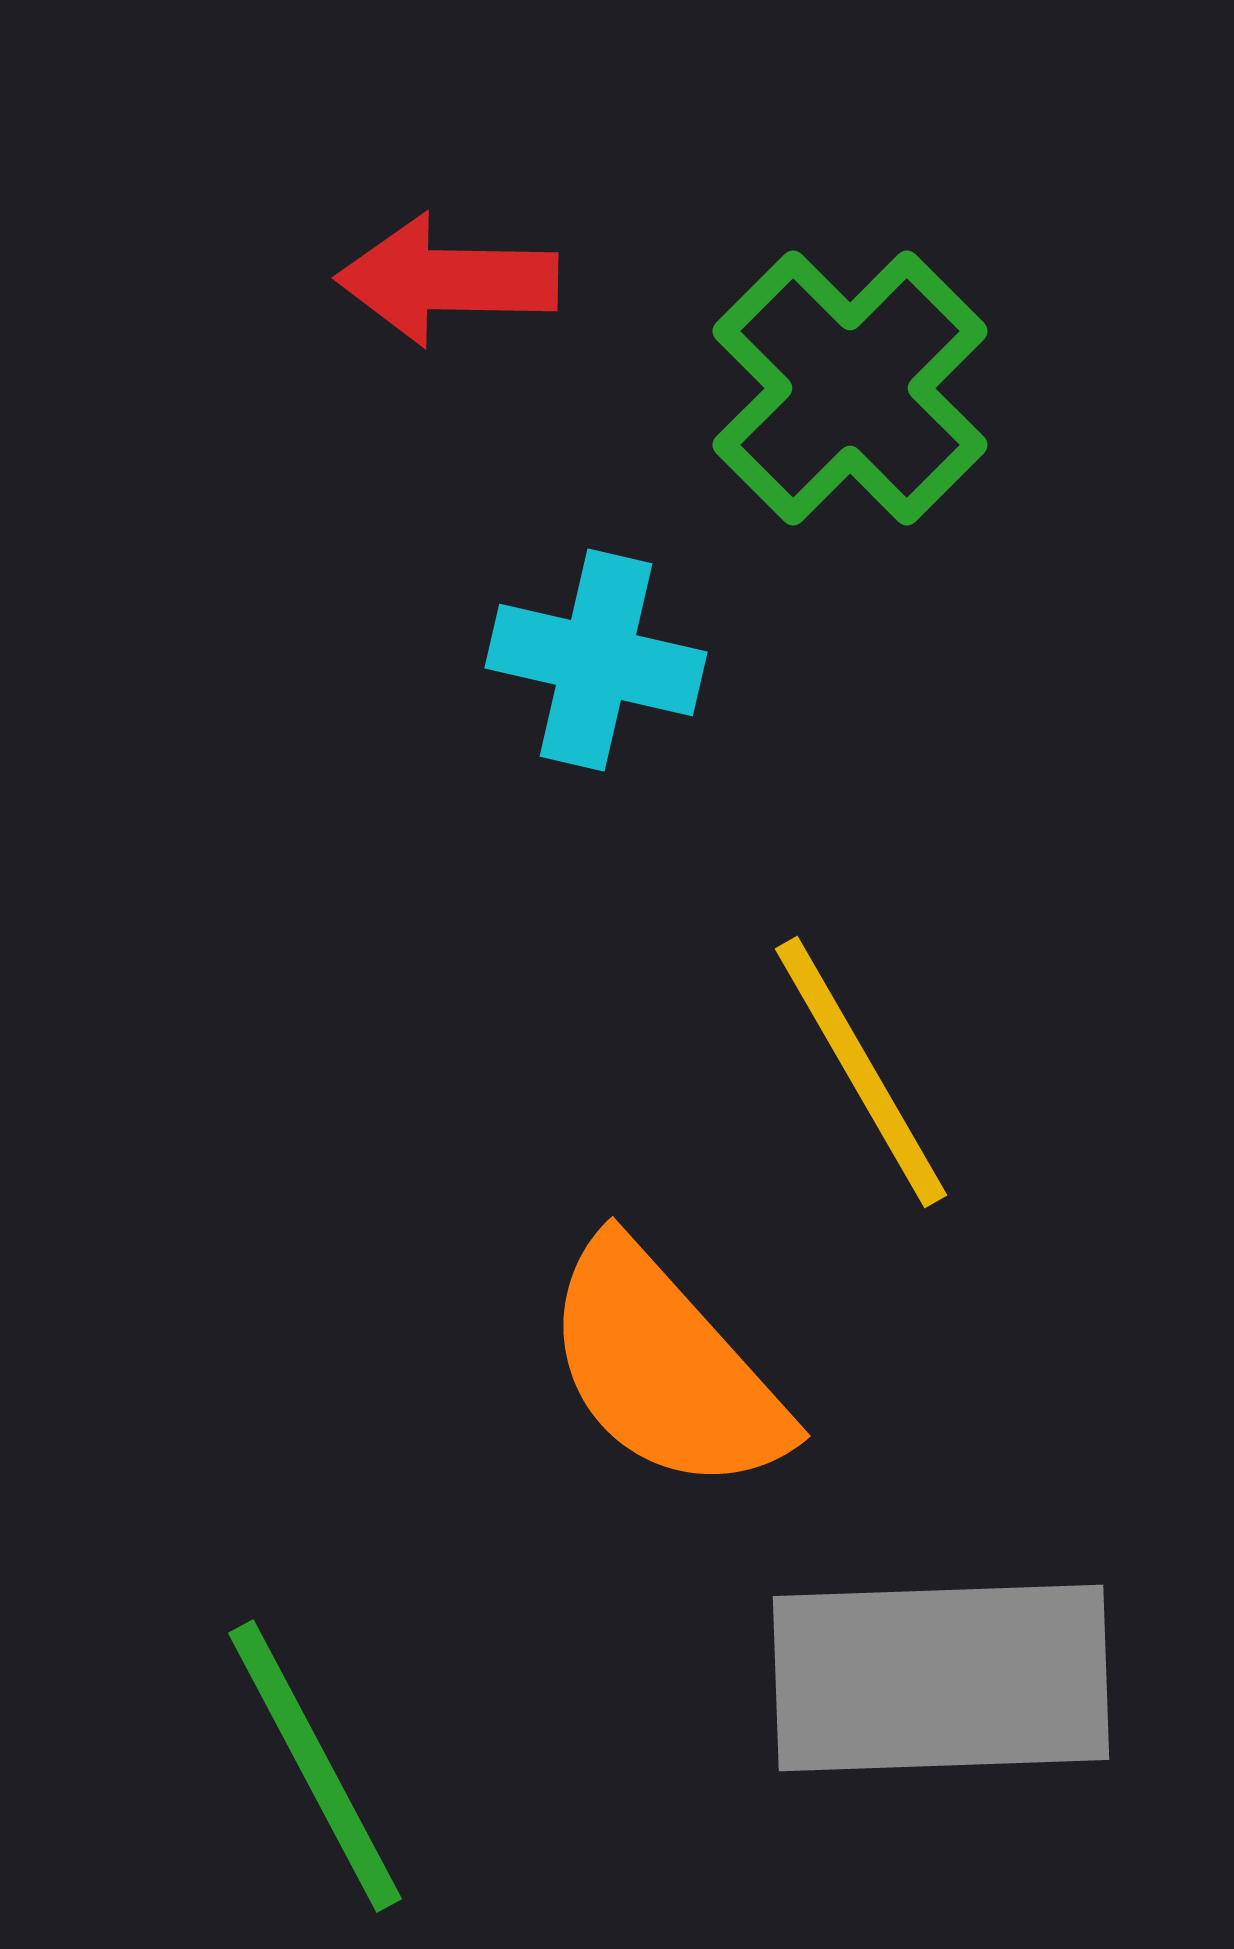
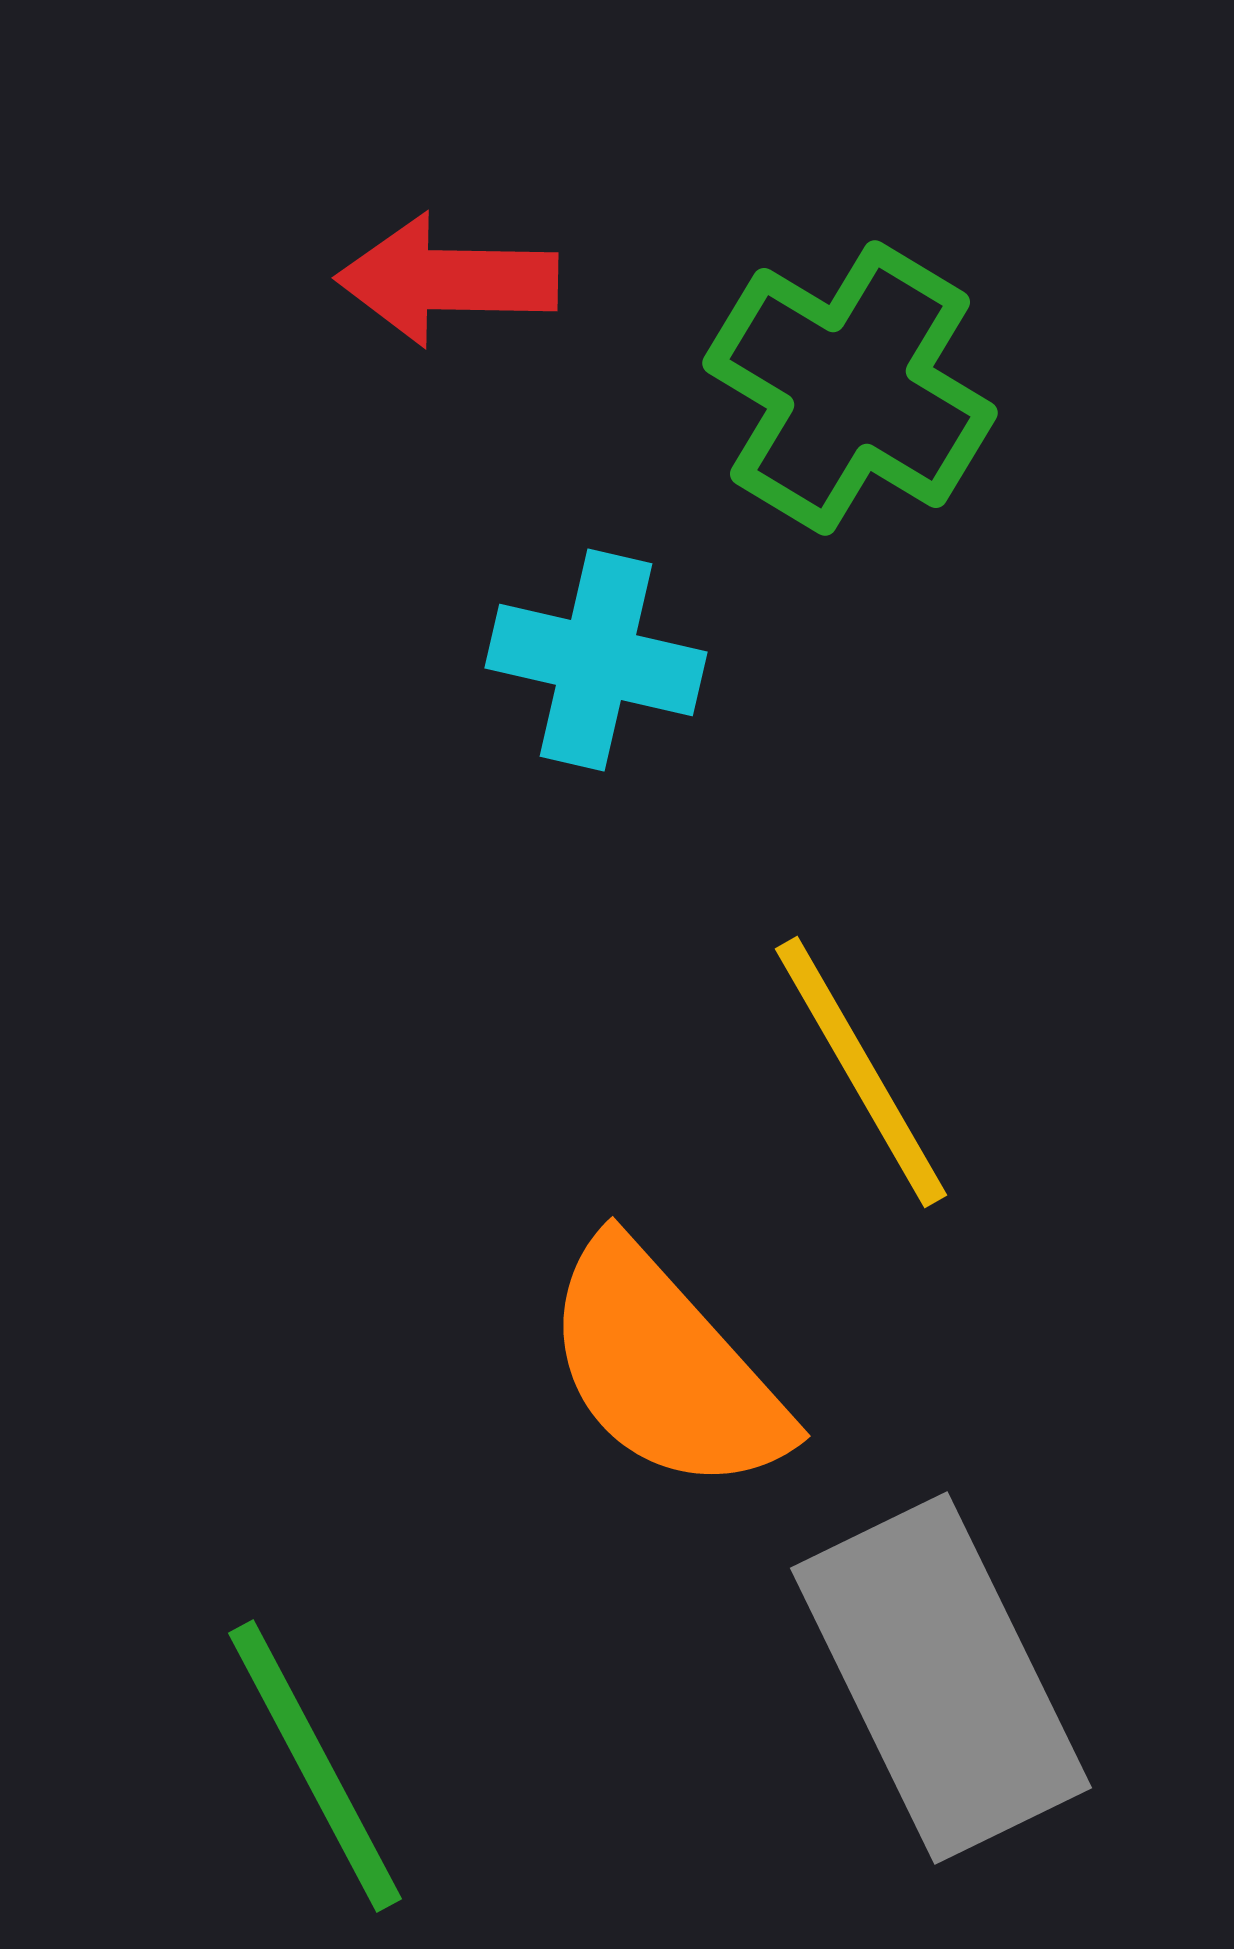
green cross: rotated 14 degrees counterclockwise
gray rectangle: rotated 66 degrees clockwise
